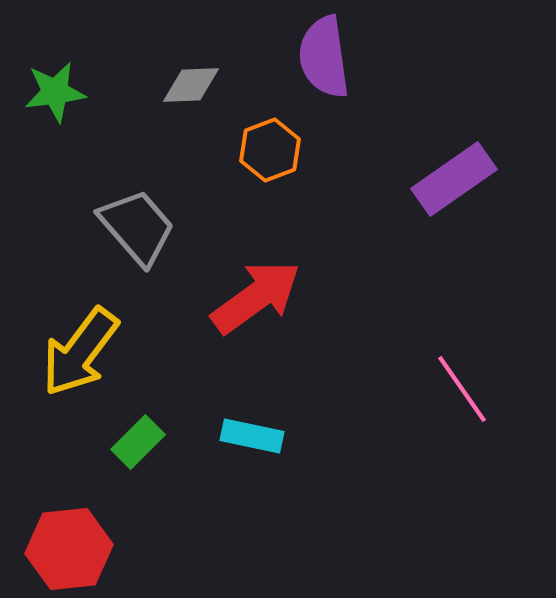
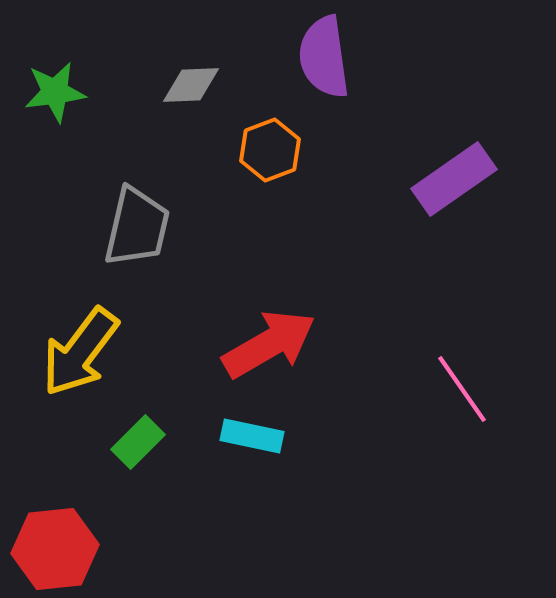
gray trapezoid: rotated 54 degrees clockwise
red arrow: moved 13 px right, 47 px down; rotated 6 degrees clockwise
red hexagon: moved 14 px left
